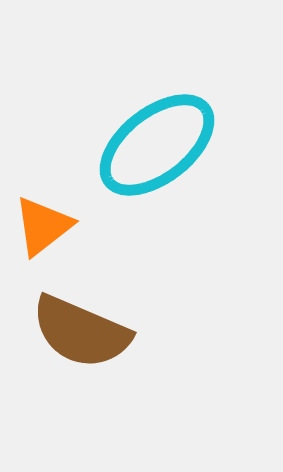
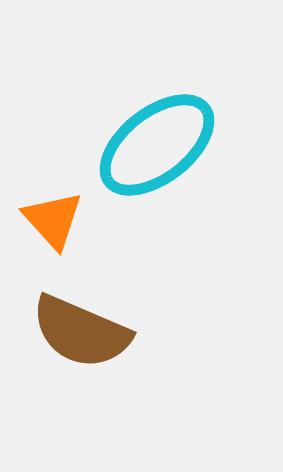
orange triangle: moved 10 px right, 6 px up; rotated 34 degrees counterclockwise
